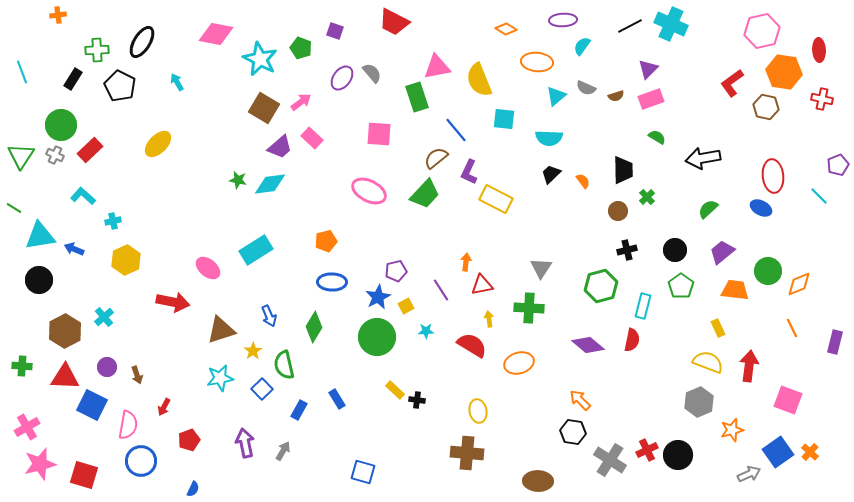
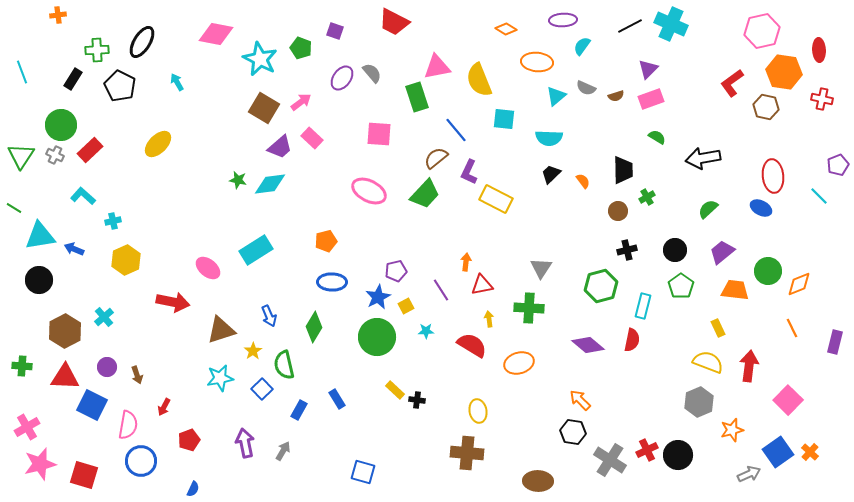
green cross at (647, 197): rotated 14 degrees clockwise
pink square at (788, 400): rotated 24 degrees clockwise
